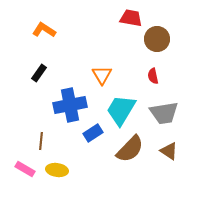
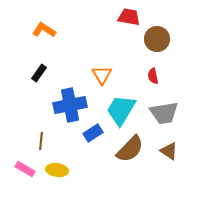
red trapezoid: moved 2 px left, 1 px up
